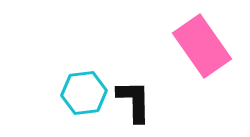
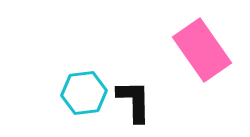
pink rectangle: moved 4 px down
